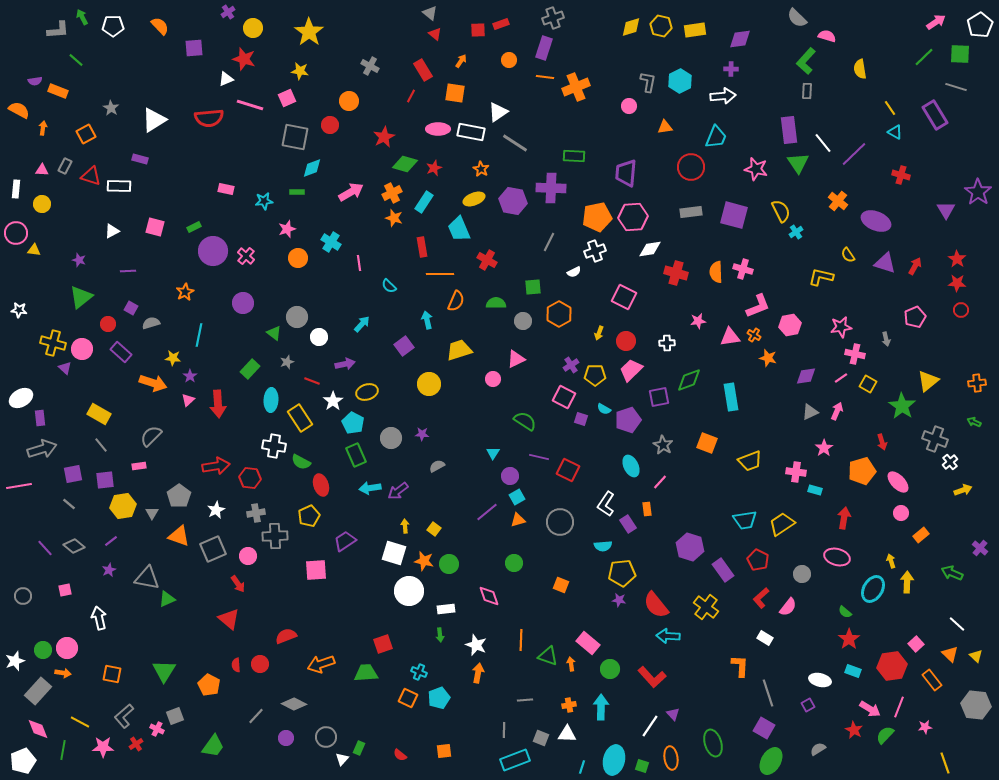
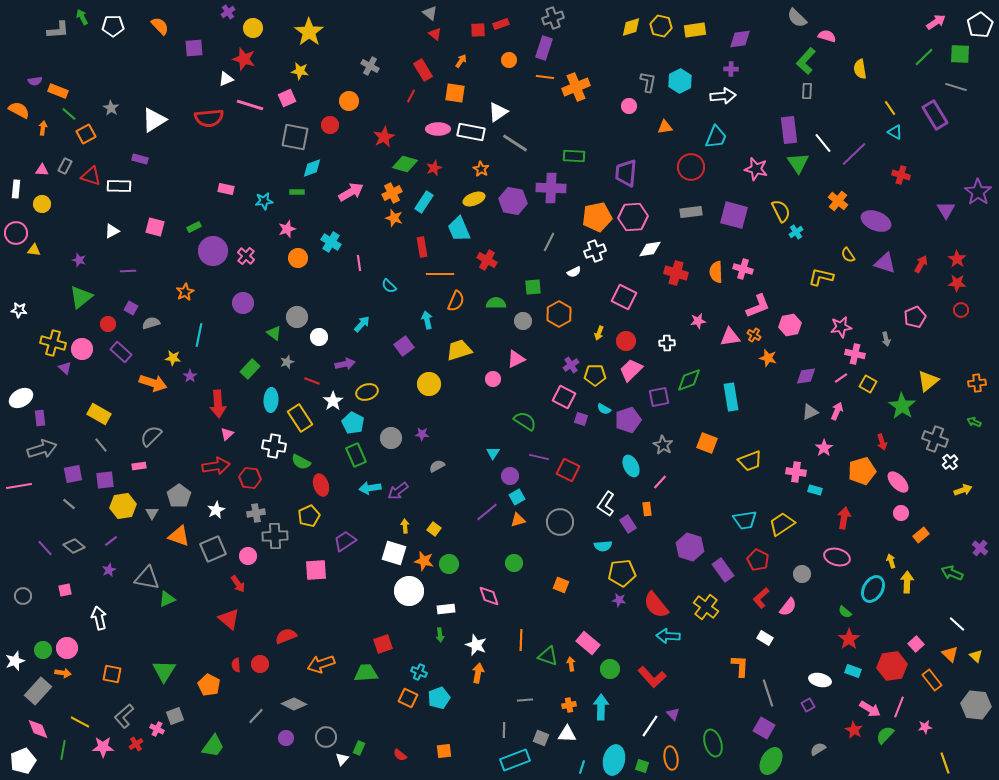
green line at (76, 60): moved 7 px left, 54 px down
red arrow at (915, 266): moved 6 px right, 2 px up
pink triangle at (188, 400): moved 39 px right, 34 px down
